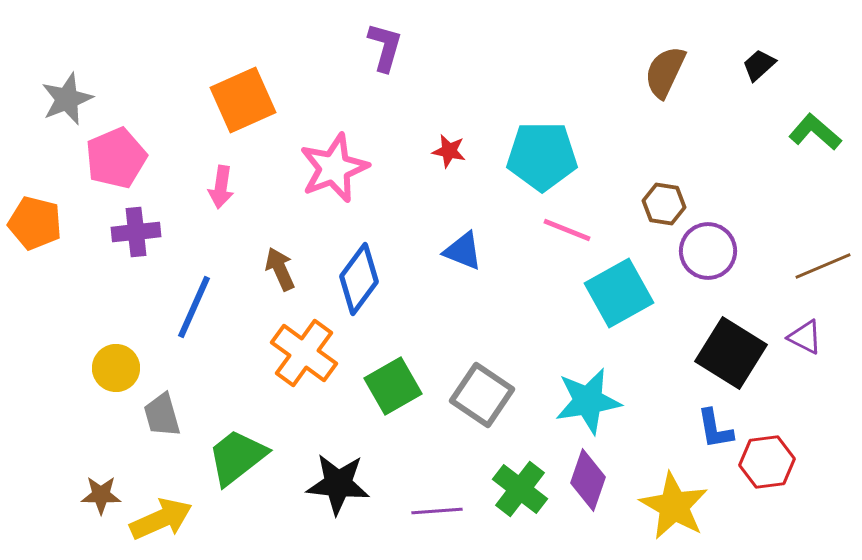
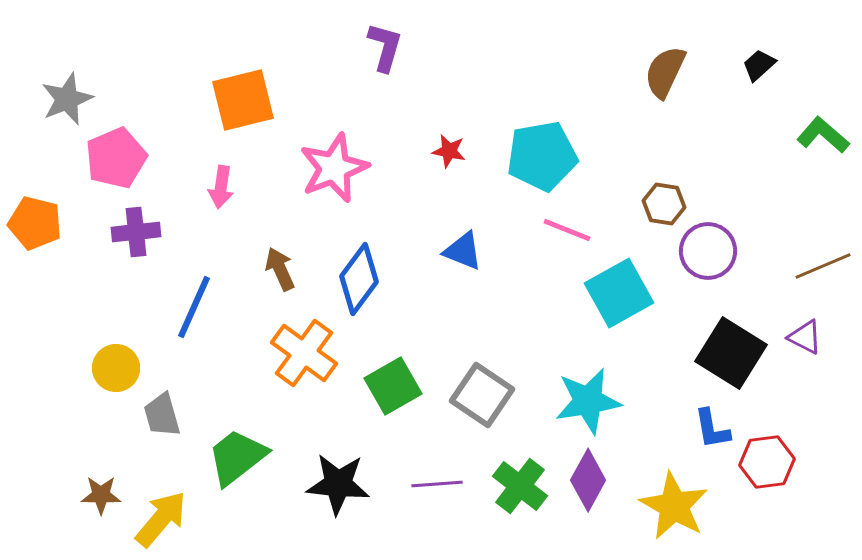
orange square: rotated 10 degrees clockwise
green L-shape: moved 8 px right, 3 px down
cyan pentagon: rotated 10 degrees counterclockwise
blue L-shape: moved 3 px left
purple diamond: rotated 10 degrees clockwise
green cross: moved 3 px up
purple line: moved 27 px up
yellow arrow: rotated 26 degrees counterclockwise
